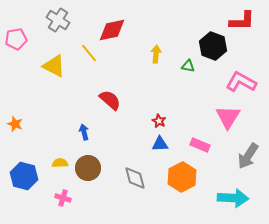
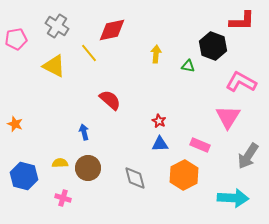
gray cross: moved 1 px left, 6 px down
orange hexagon: moved 2 px right, 2 px up
